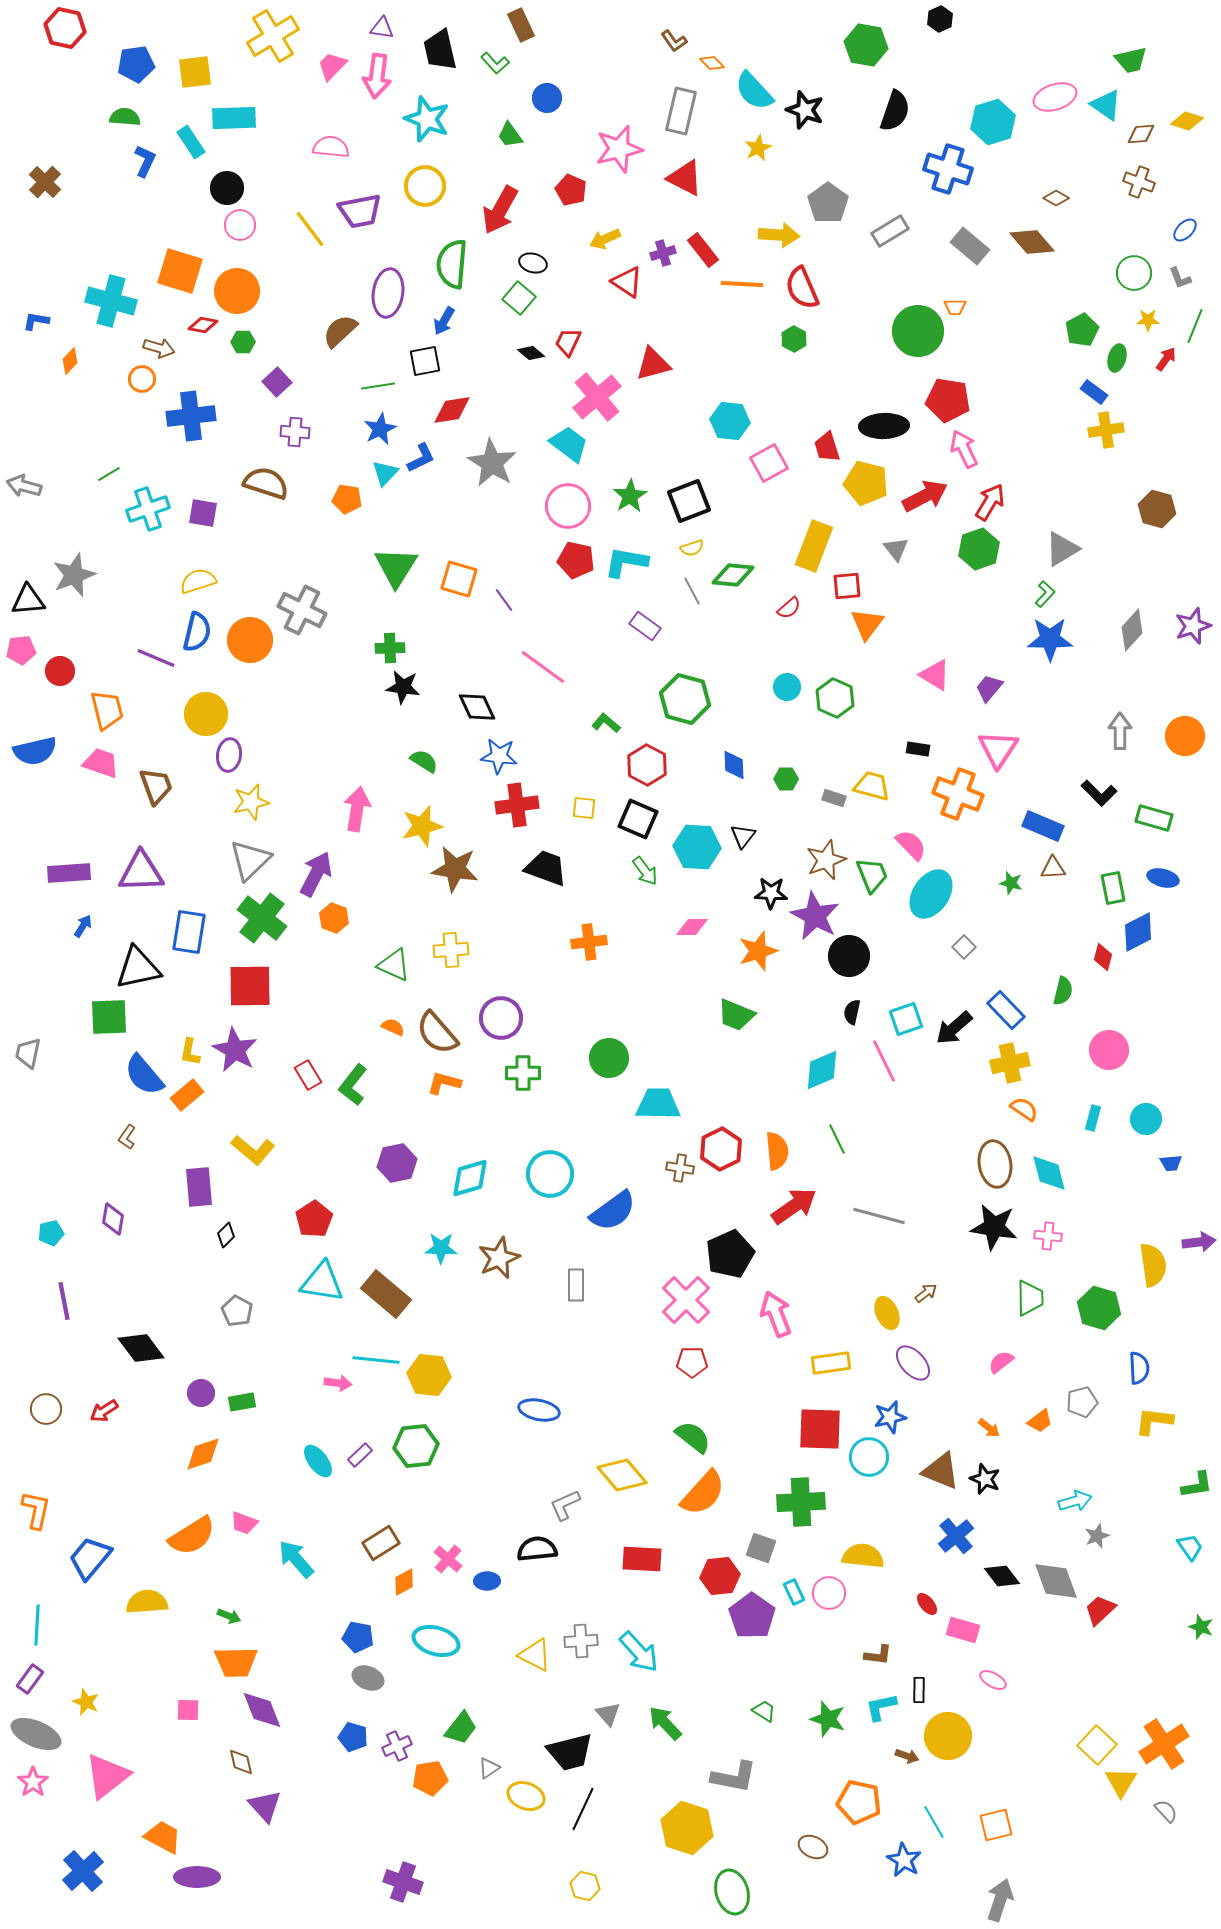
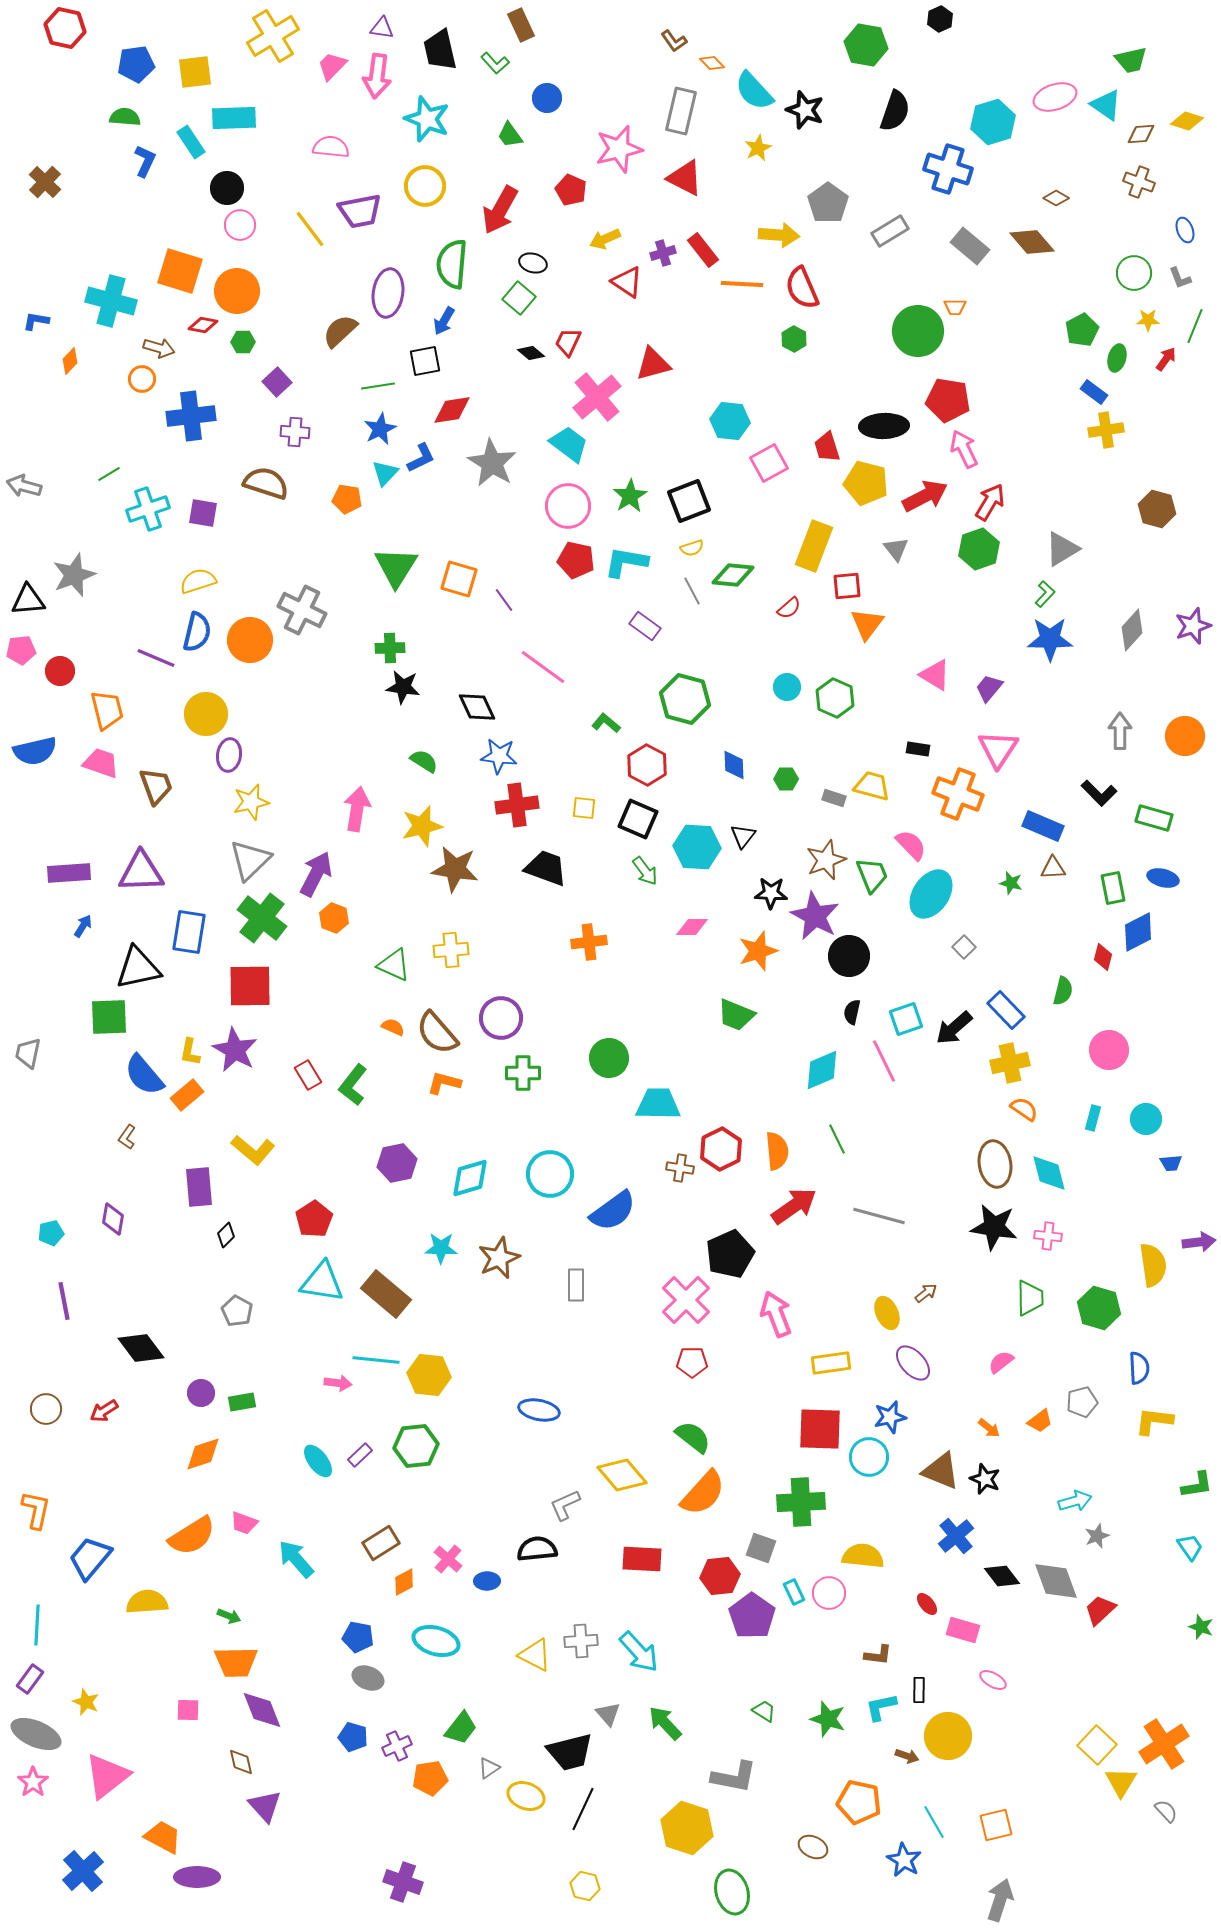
blue ellipse at (1185, 230): rotated 65 degrees counterclockwise
